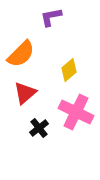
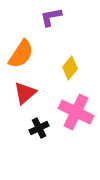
orange semicircle: rotated 12 degrees counterclockwise
yellow diamond: moved 1 px right, 2 px up; rotated 10 degrees counterclockwise
black cross: rotated 12 degrees clockwise
